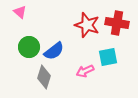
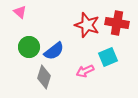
cyan square: rotated 12 degrees counterclockwise
